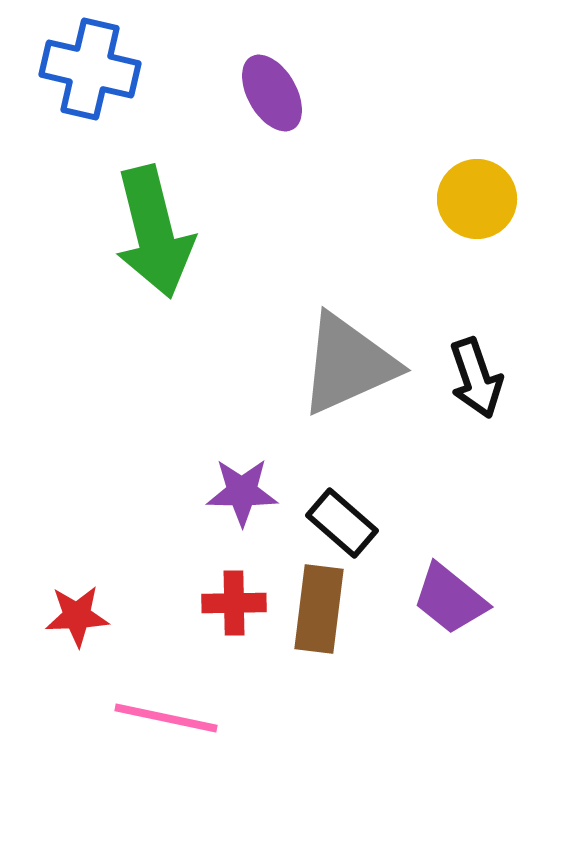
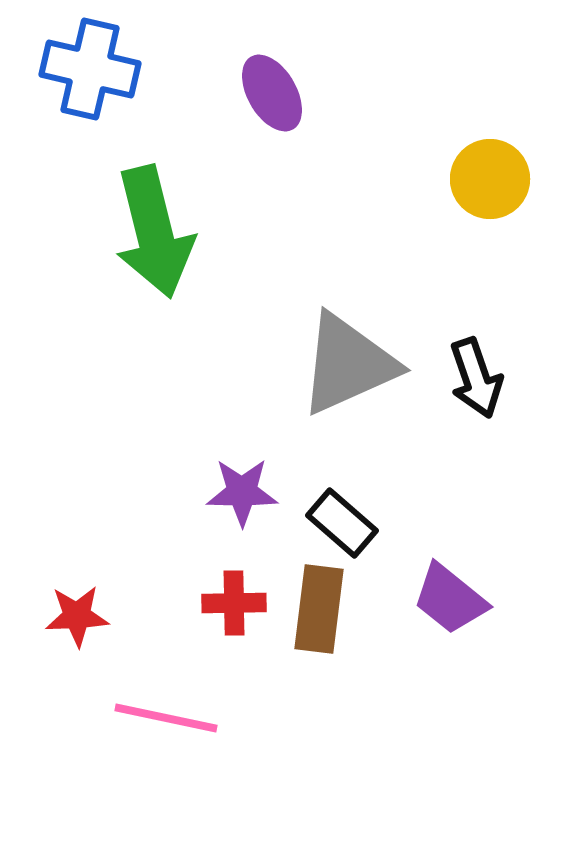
yellow circle: moved 13 px right, 20 px up
